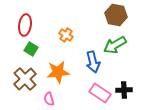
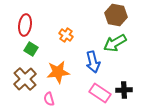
green arrow: moved 2 px up
